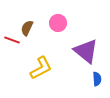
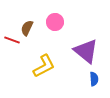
pink circle: moved 3 px left, 1 px up
yellow L-shape: moved 3 px right, 2 px up
blue semicircle: moved 3 px left
